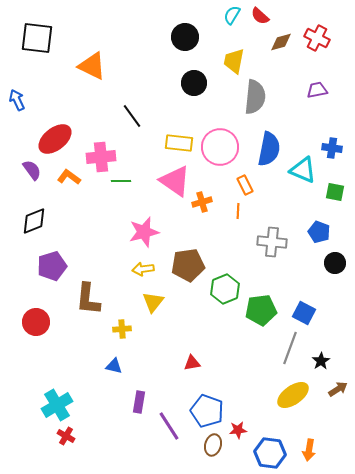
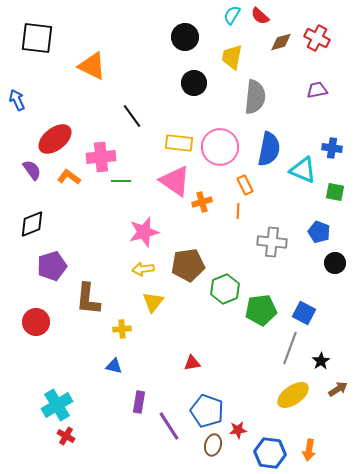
yellow trapezoid at (234, 61): moved 2 px left, 4 px up
black diamond at (34, 221): moved 2 px left, 3 px down
